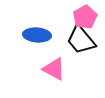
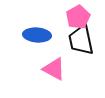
pink pentagon: moved 7 px left
black trapezoid: rotated 28 degrees clockwise
